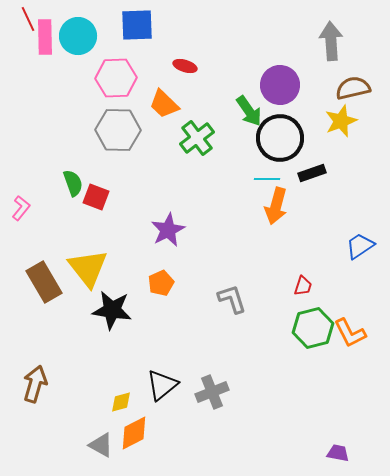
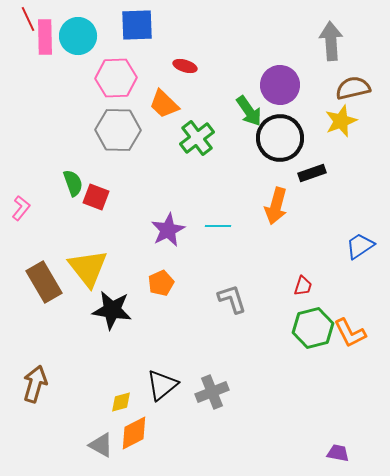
cyan line: moved 49 px left, 47 px down
